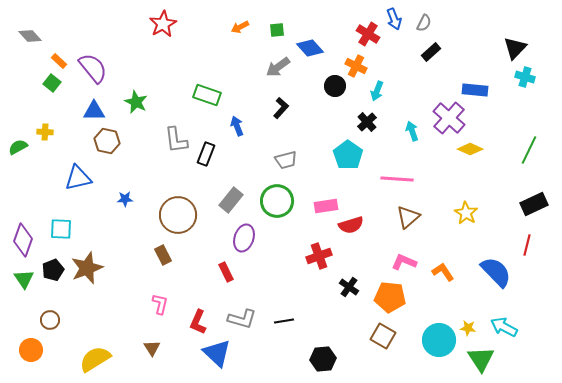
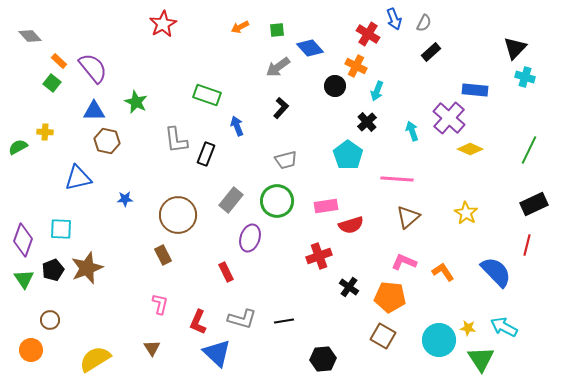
purple ellipse at (244, 238): moved 6 px right
